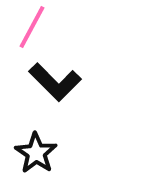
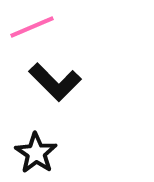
pink line: rotated 39 degrees clockwise
